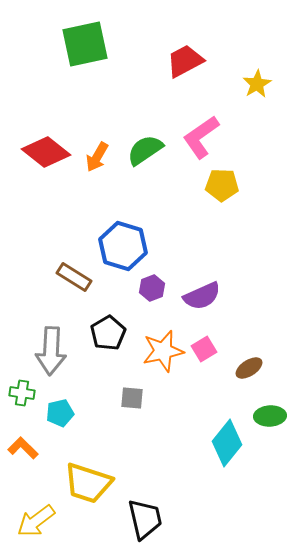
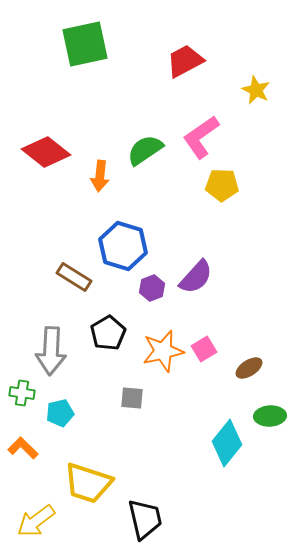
yellow star: moved 1 px left, 6 px down; rotated 16 degrees counterclockwise
orange arrow: moved 3 px right, 19 px down; rotated 24 degrees counterclockwise
purple semicircle: moved 6 px left, 19 px up; rotated 24 degrees counterclockwise
